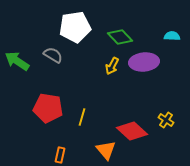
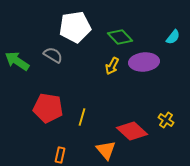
cyan semicircle: moved 1 px right, 1 px down; rotated 126 degrees clockwise
